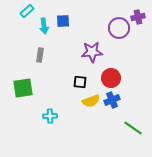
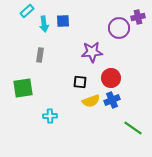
cyan arrow: moved 2 px up
